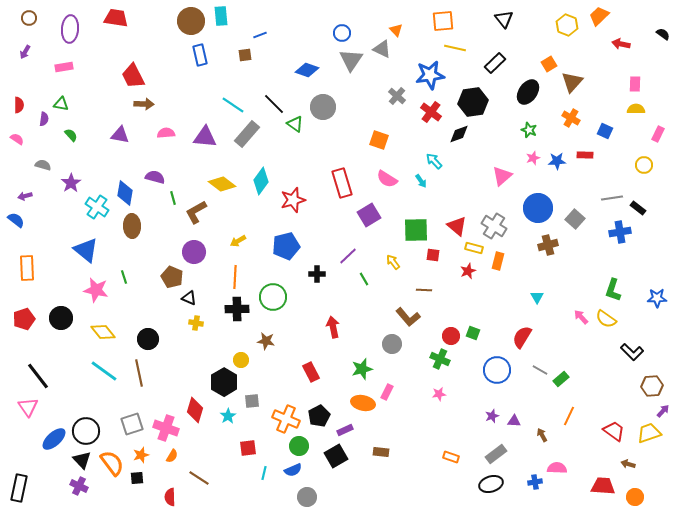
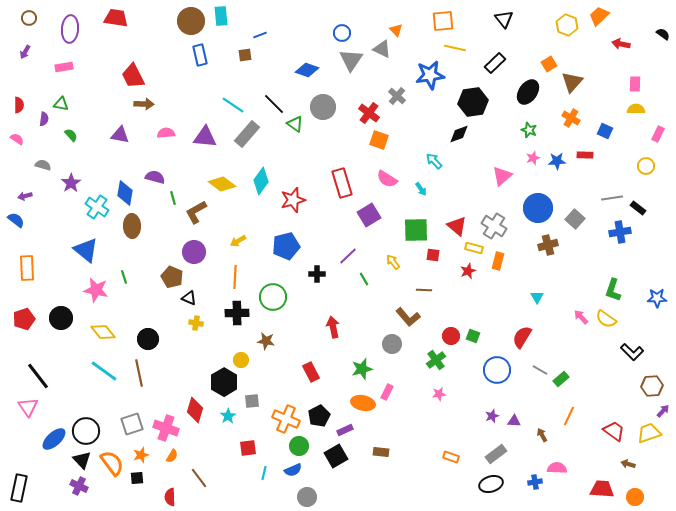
red cross at (431, 112): moved 62 px left, 1 px down
yellow circle at (644, 165): moved 2 px right, 1 px down
cyan arrow at (421, 181): moved 8 px down
black cross at (237, 309): moved 4 px down
green square at (473, 333): moved 3 px down
green cross at (440, 359): moved 4 px left, 1 px down; rotated 30 degrees clockwise
brown line at (199, 478): rotated 20 degrees clockwise
red trapezoid at (603, 486): moved 1 px left, 3 px down
